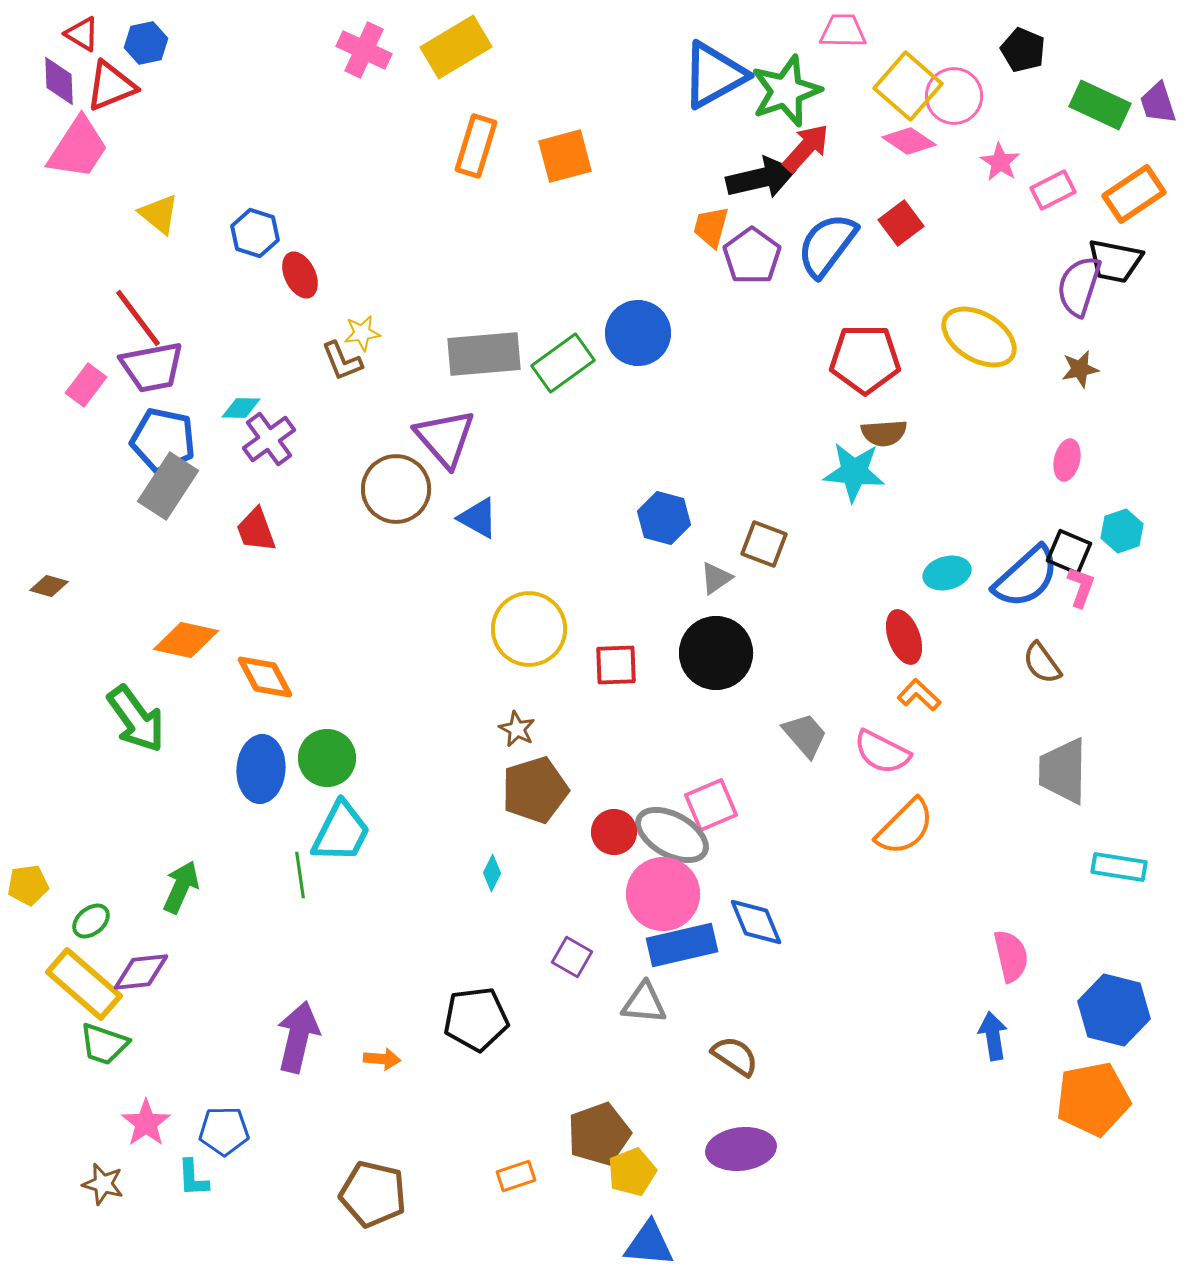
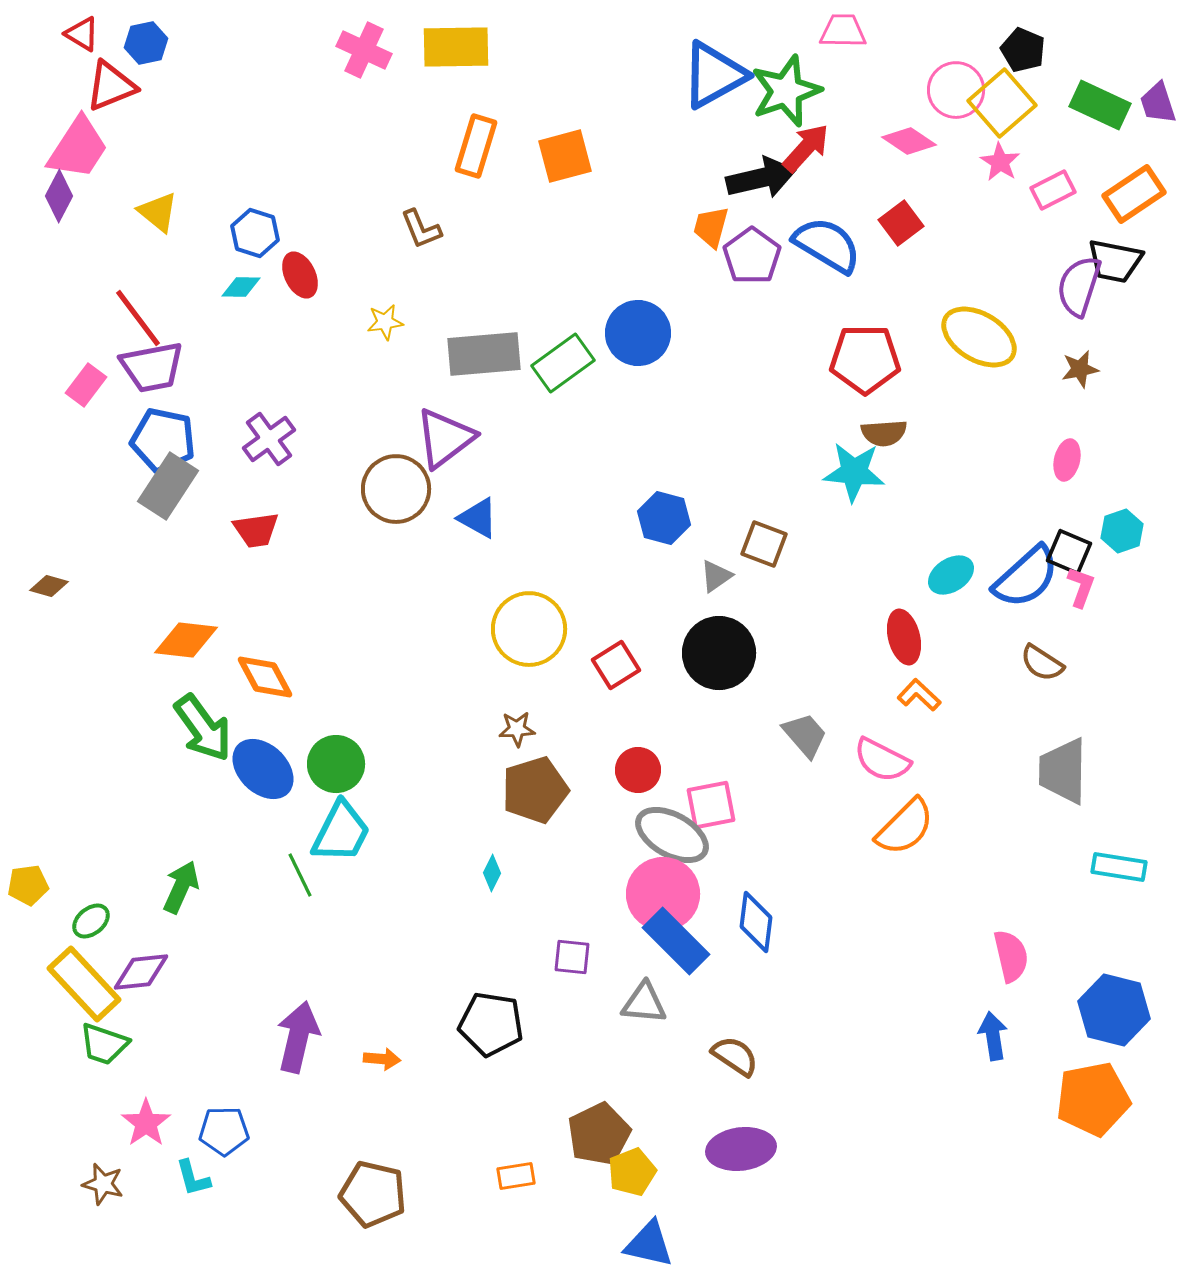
yellow rectangle at (456, 47): rotated 30 degrees clockwise
purple diamond at (59, 81): moved 115 px down; rotated 30 degrees clockwise
yellow square at (908, 86): moved 94 px right, 17 px down; rotated 8 degrees clockwise
pink circle at (954, 96): moved 2 px right, 6 px up
yellow triangle at (159, 214): moved 1 px left, 2 px up
blue semicircle at (827, 245): rotated 84 degrees clockwise
yellow star at (362, 333): moved 23 px right, 11 px up
brown L-shape at (342, 361): moved 79 px right, 132 px up
cyan diamond at (241, 408): moved 121 px up
purple triangle at (445, 438): rotated 34 degrees clockwise
red trapezoid at (256, 530): rotated 78 degrees counterclockwise
cyan ellipse at (947, 573): moved 4 px right, 2 px down; rotated 18 degrees counterclockwise
gray triangle at (716, 578): moved 2 px up
red ellipse at (904, 637): rotated 6 degrees clockwise
orange diamond at (186, 640): rotated 6 degrees counterclockwise
black circle at (716, 653): moved 3 px right
brown semicircle at (1042, 663): rotated 21 degrees counterclockwise
red square at (616, 665): rotated 30 degrees counterclockwise
green arrow at (136, 719): moved 67 px right, 9 px down
brown star at (517, 729): rotated 30 degrees counterclockwise
pink semicircle at (882, 752): moved 8 px down
green circle at (327, 758): moved 9 px right, 6 px down
blue ellipse at (261, 769): moved 2 px right; rotated 50 degrees counterclockwise
pink square at (711, 805): rotated 12 degrees clockwise
red circle at (614, 832): moved 24 px right, 62 px up
green line at (300, 875): rotated 18 degrees counterclockwise
blue diamond at (756, 922): rotated 30 degrees clockwise
blue rectangle at (682, 945): moved 6 px left, 4 px up; rotated 58 degrees clockwise
purple square at (572, 957): rotated 24 degrees counterclockwise
yellow rectangle at (84, 984): rotated 6 degrees clockwise
black pentagon at (476, 1019): moved 15 px right, 5 px down; rotated 16 degrees clockwise
brown pentagon at (599, 1134): rotated 6 degrees counterclockwise
orange rectangle at (516, 1176): rotated 9 degrees clockwise
cyan L-shape at (193, 1178): rotated 12 degrees counterclockwise
blue triangle at (649, 1244): rotated 8 degrees clockwise
